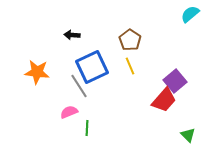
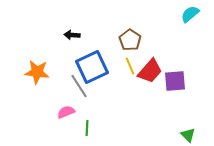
purple square: rotated 35 degrees clockwise
red trapezoid: moved 14 px left, 29 px up
pink semicircle: moved 3 px left
